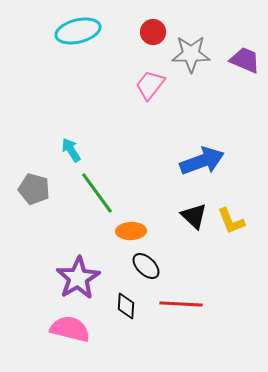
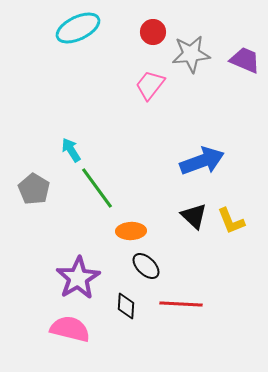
cyan ellipse: moved 3 px up; rotated 12 degrees counterclockwise
gray star: rotated 6 degrees counterclockwise
gray pentagon: rotated 16 degrees clockwise
green line: moved 5 px up
